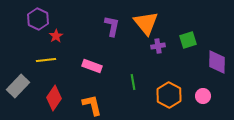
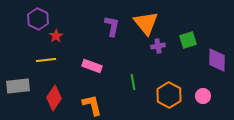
purple diamond: moved 2 px up
gray rectangle: rotated 40 degrees clockwise
